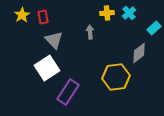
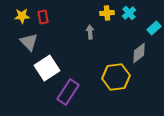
yellow star: moved 1 px down; rotated 28 degrees clockwise
gray triangle: moved 25 px left, 2 px down
